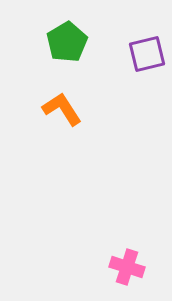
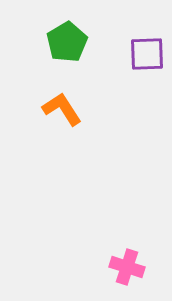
purple square: rotated 12 degrees clockwise
